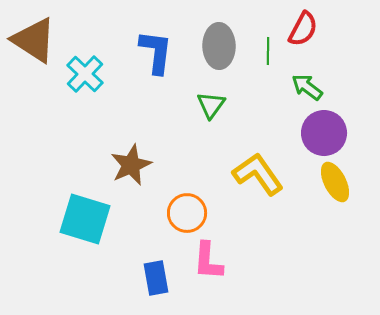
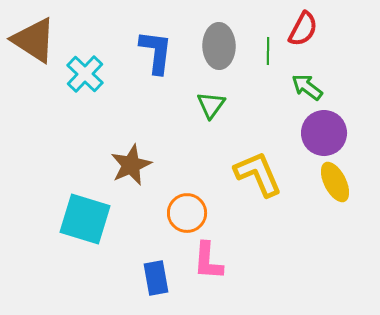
yellow L-shape: rotated 12 degrees clockwise
